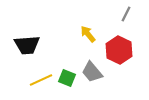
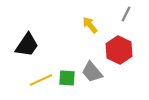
yellow arrow: moved 2 px right, 9 px up
black trapezoid: rotated 52 degrees counterclockwise
green square: rotated 18 degrees counterclockwise
